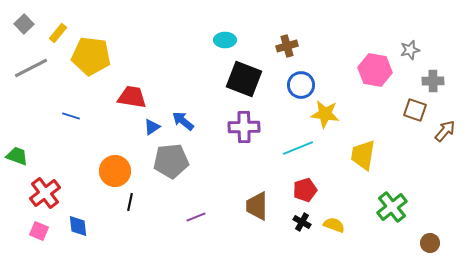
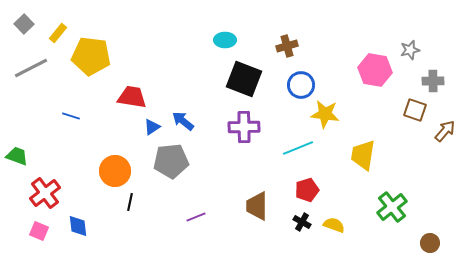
red pentagon: moved 2 px right
